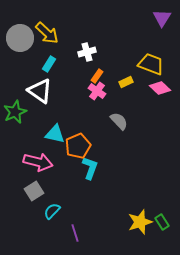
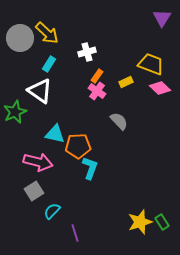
orange pentagon: rotated 20 degrees clockwise
